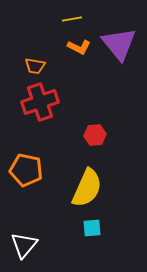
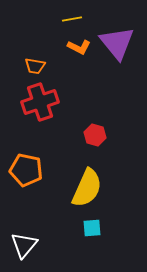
purple triangle: moved 2 px left, 1 px up
red hexagon: rotated 20 degrees clockwise
